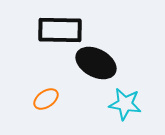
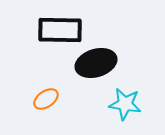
black ellipse: rotated 45 degrees counterclockwise
